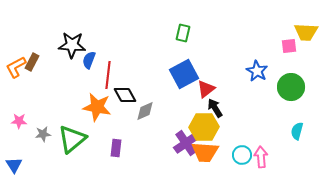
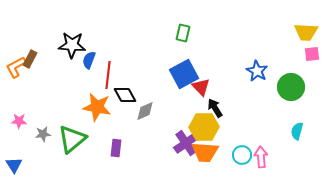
pink square: moved 23 px right, 8 px down
brown rectangle: moved 2 px left, 3 px up
red triangle: moved 5 px left, 2 px up; rotated 36 degrees counterclockwise
